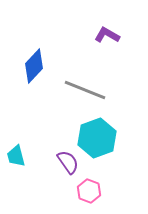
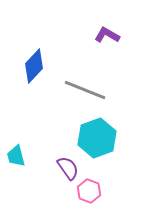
purple semicircle: moved 6 px down
